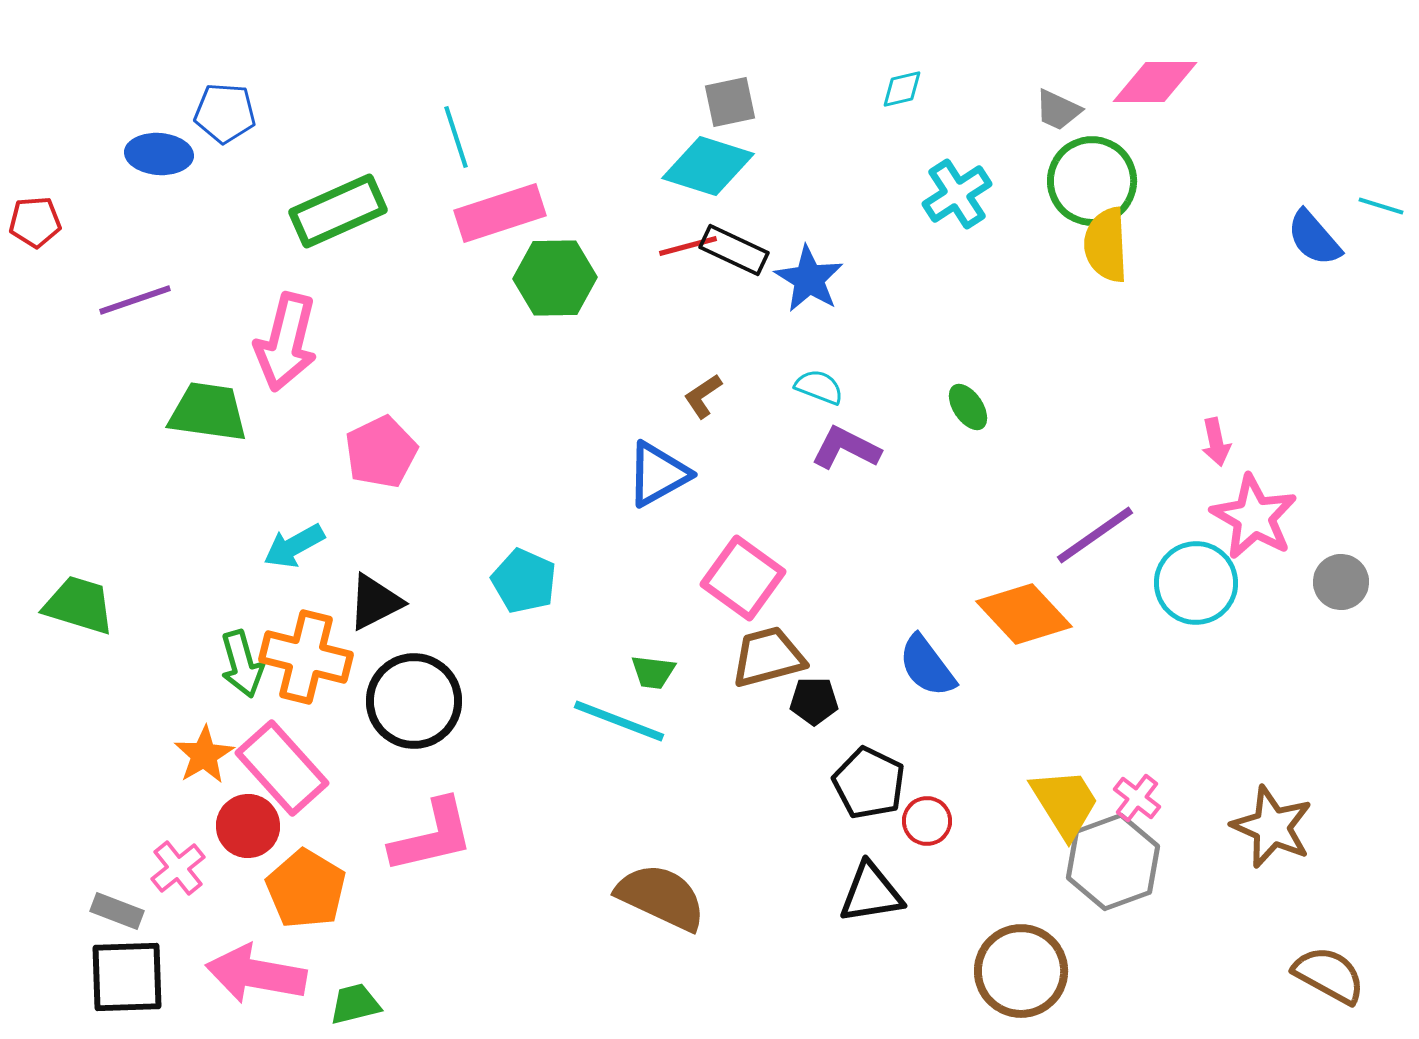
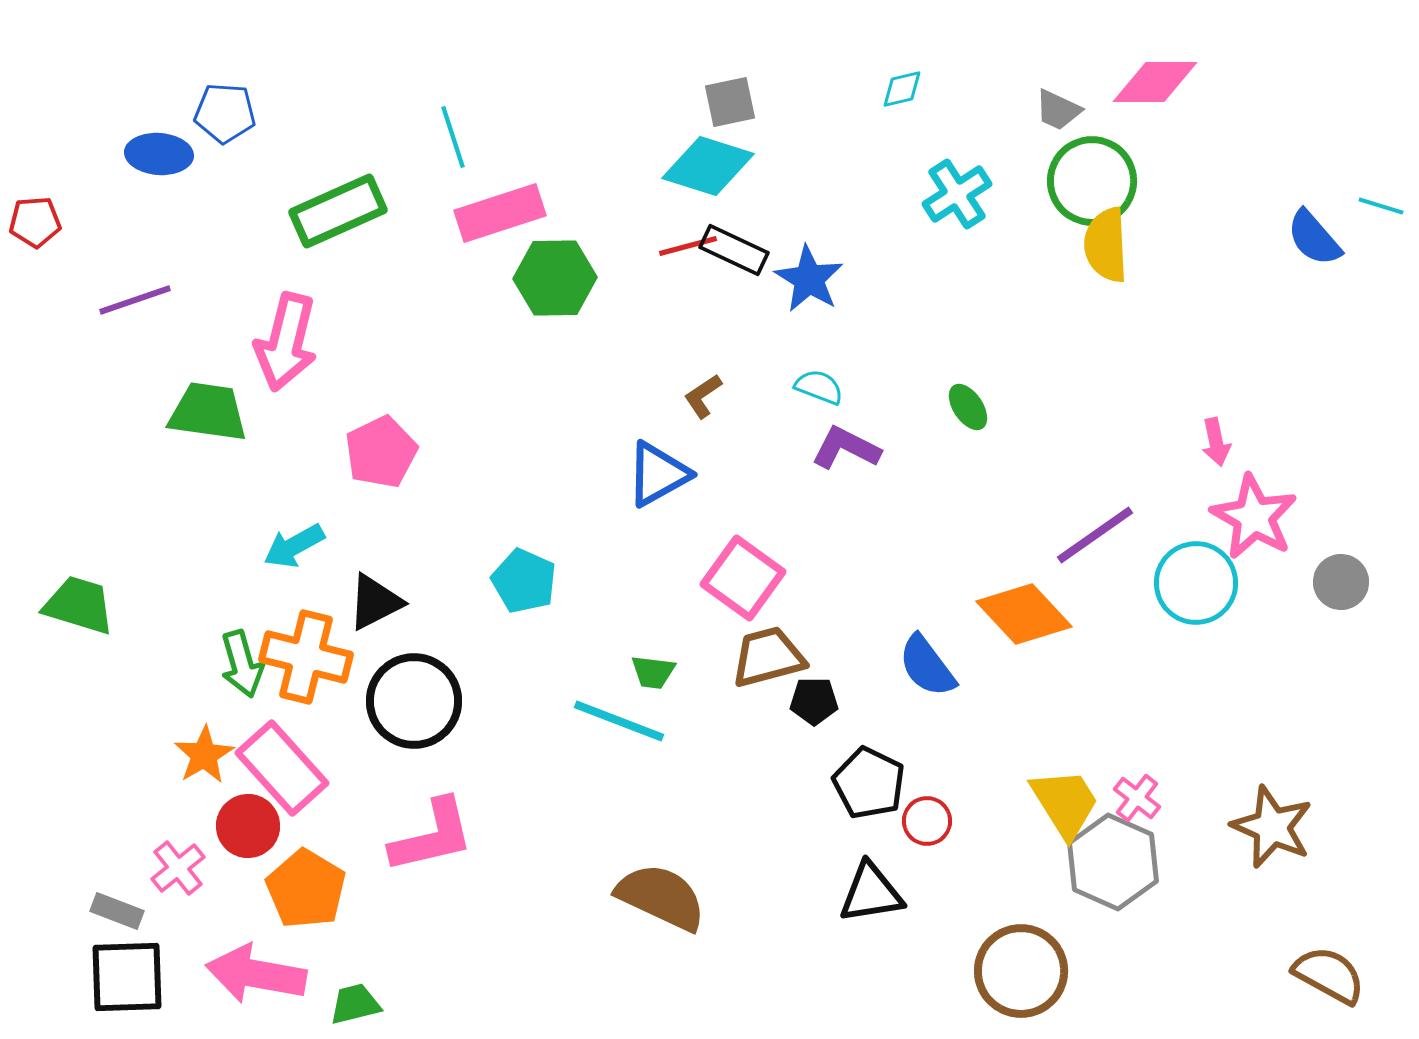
cyan line at (456, 137): moved 3 px left
gray hexagon at (1113, 862): rotated 16 degrees counterclockwise
